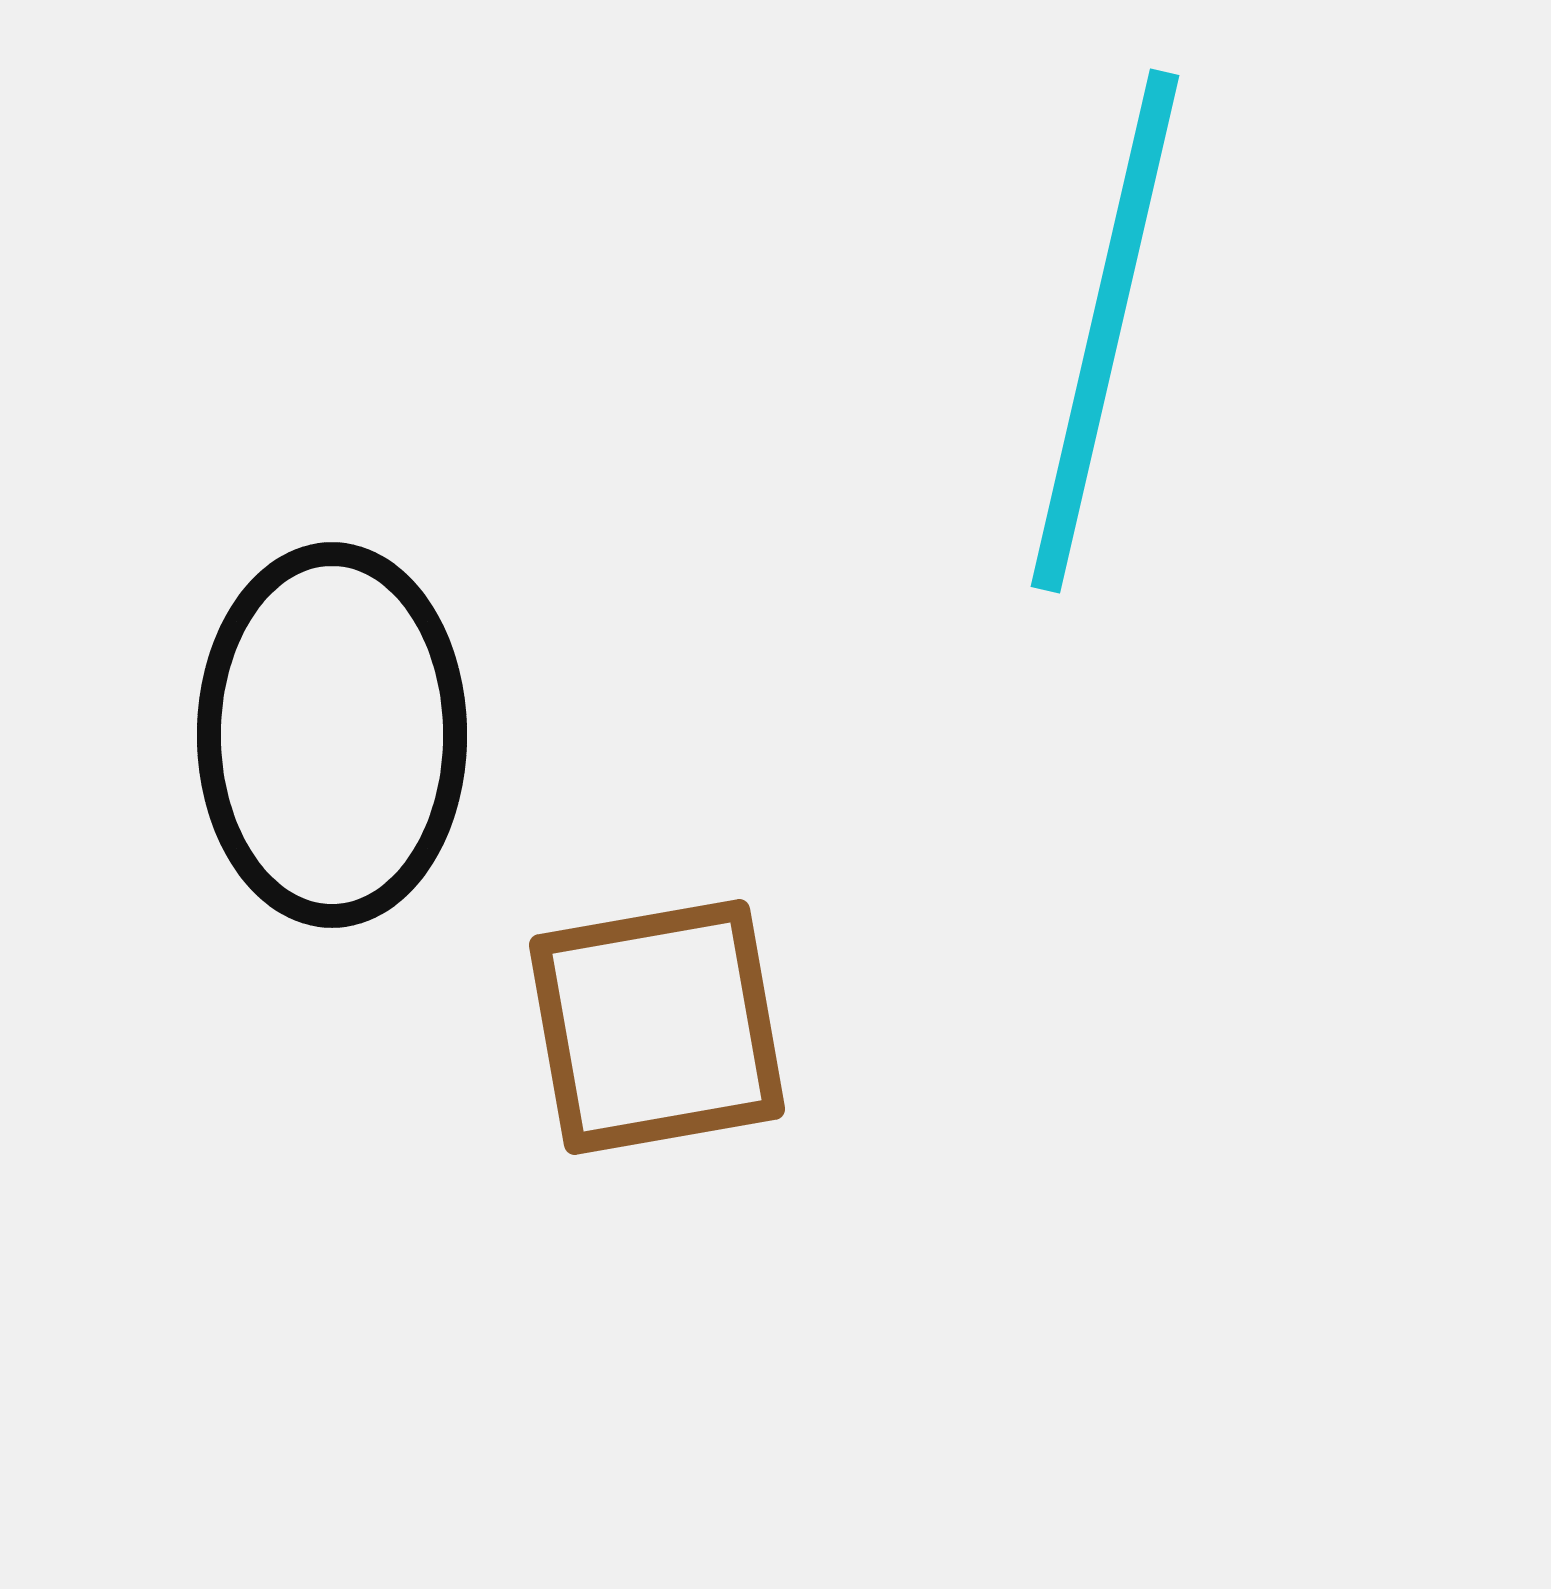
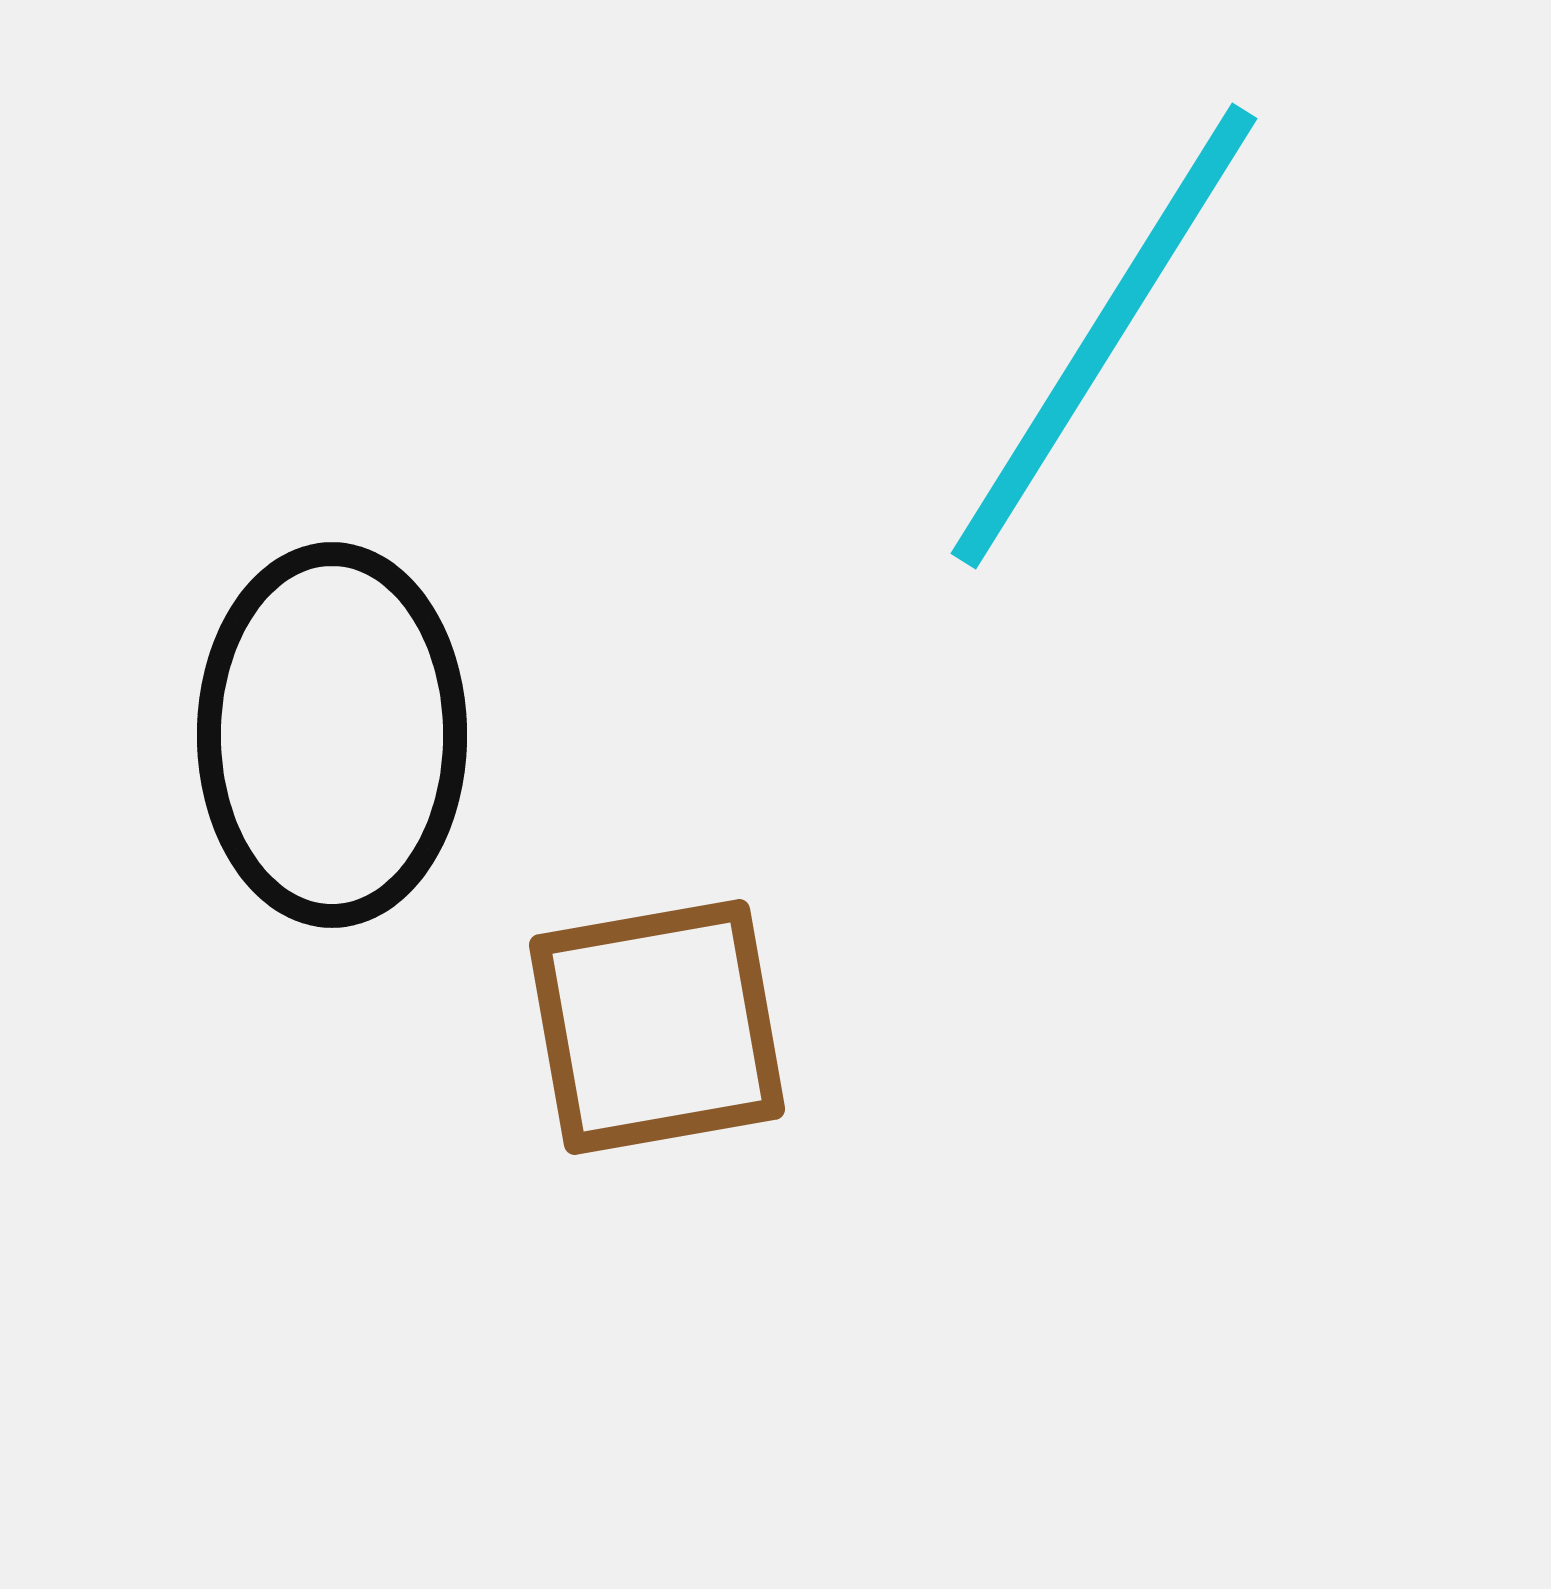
cyan line: moved 1 px left, 5 px down; rotated 19 degrees clockwise
